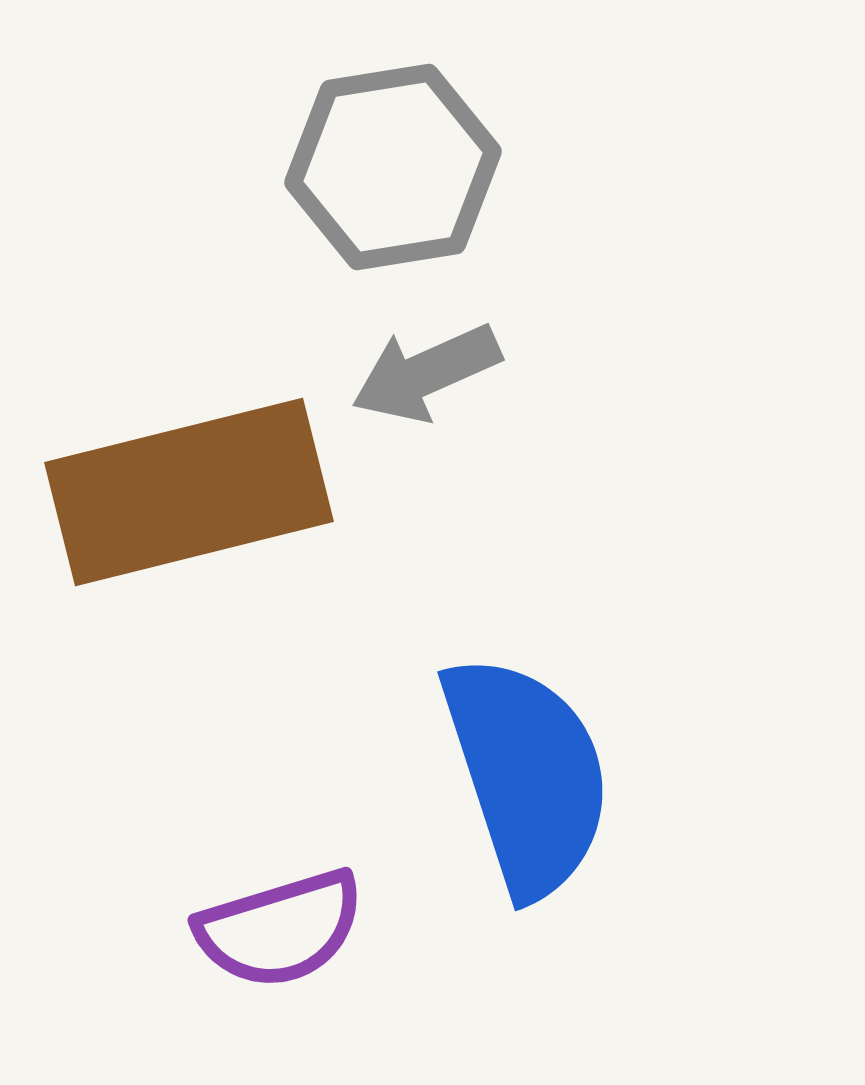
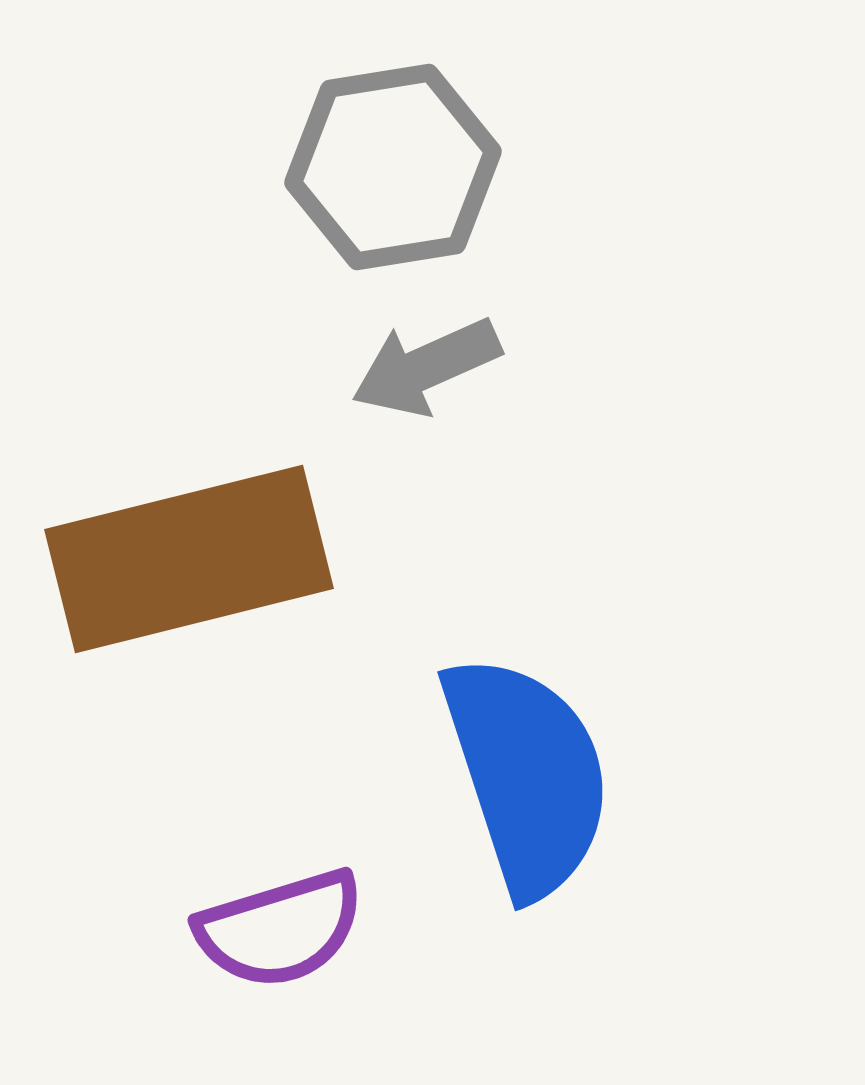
gray arrow: moved 6 px up
brown rectangle: moved 67 px down
